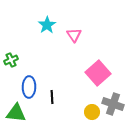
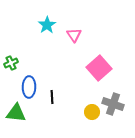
green cross: moved 3 px down
pink square: moved 1 px right, 5 px up
